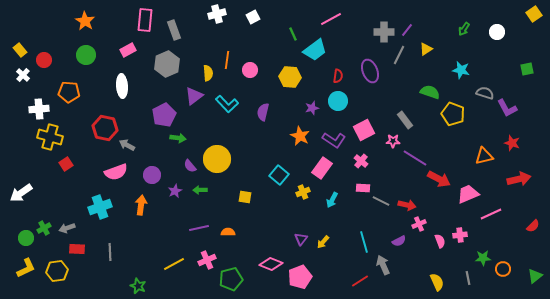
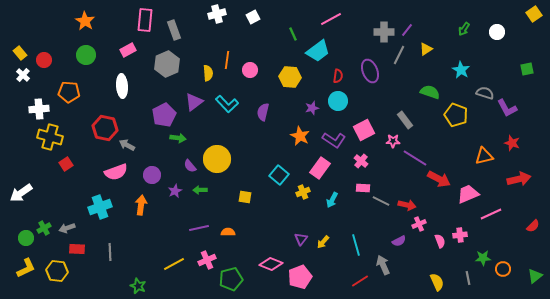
yellow rectangle at (20, 50): moved 3 px down
cyan trapezoid at (315, 50): moved 3 px right, 1 px down
cyan star at (461, 70): rotated 18 degrees clockwise
purple triangle at (194, 96): moved 6 px down
yellow pentagon at (453, 114): moved 3 px right, 1 px down
pink rectangle at (322, 168): moved 2 px left
cyan line at (364, 242): moved 8 px left, 3 px down
yellow hexagon at (57, 271): rotated 15 degrees clockwise
